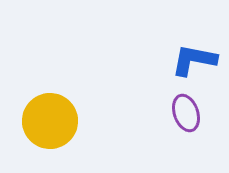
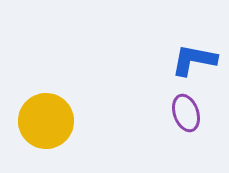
yellow circle: moved 4 px left
